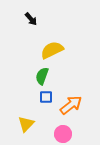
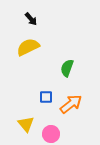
yellow semicircle: moved 24 px left, 3 px up
green semicircle: moved 25 px right, 8 px up
orange arrow: moved 1 px up
yellow triangle: rotated 24 degrees counterclockwise
pink circle: moved 12 px left
